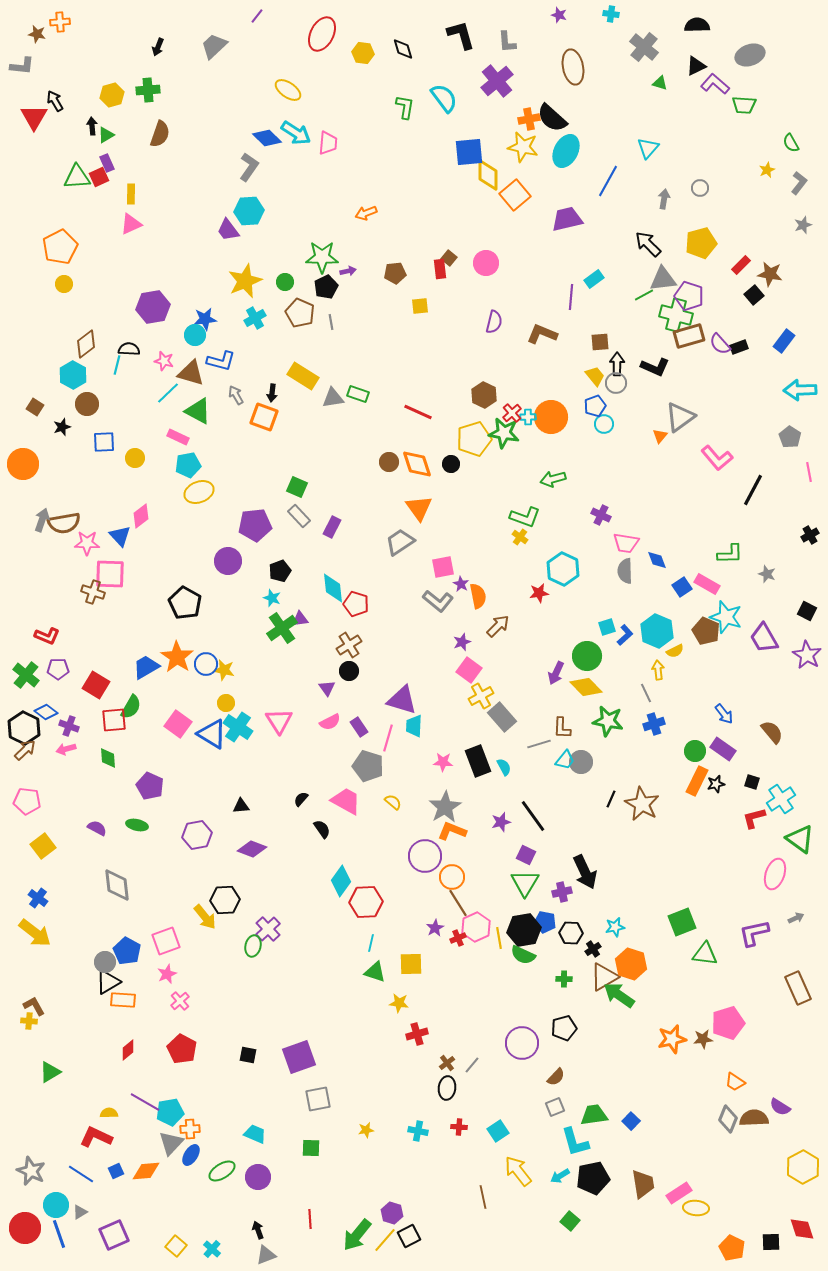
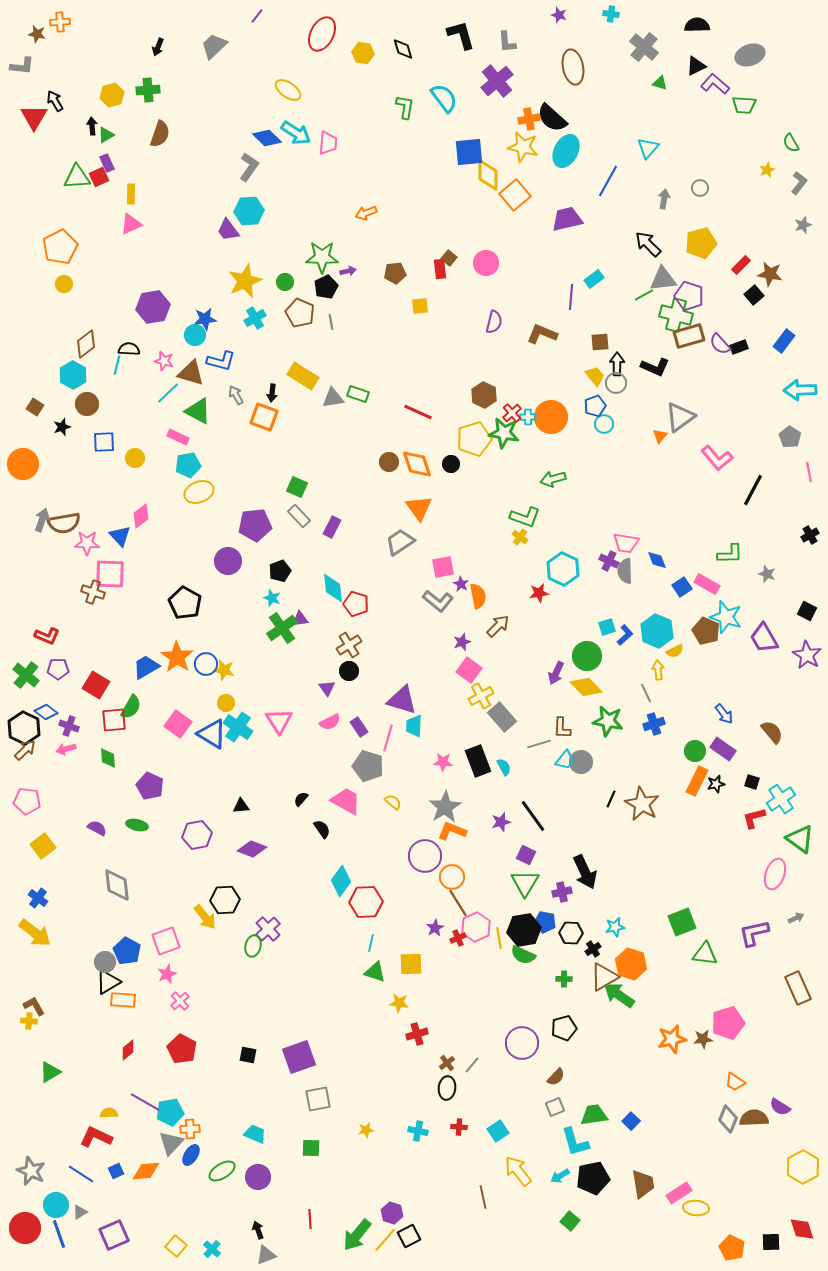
purple cross at (601, 515): moved 8 px right, 46 px down
